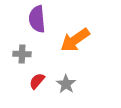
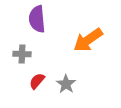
orange arrow: moved 13 px right
